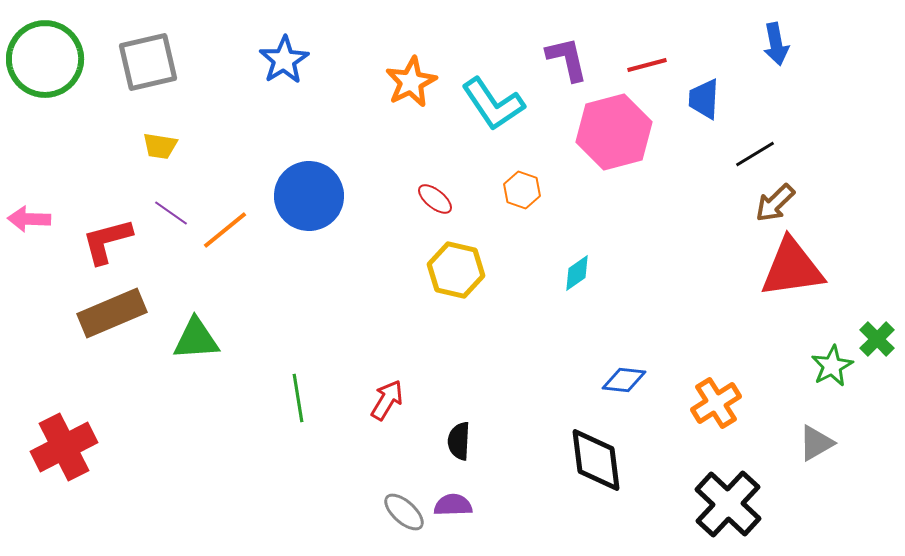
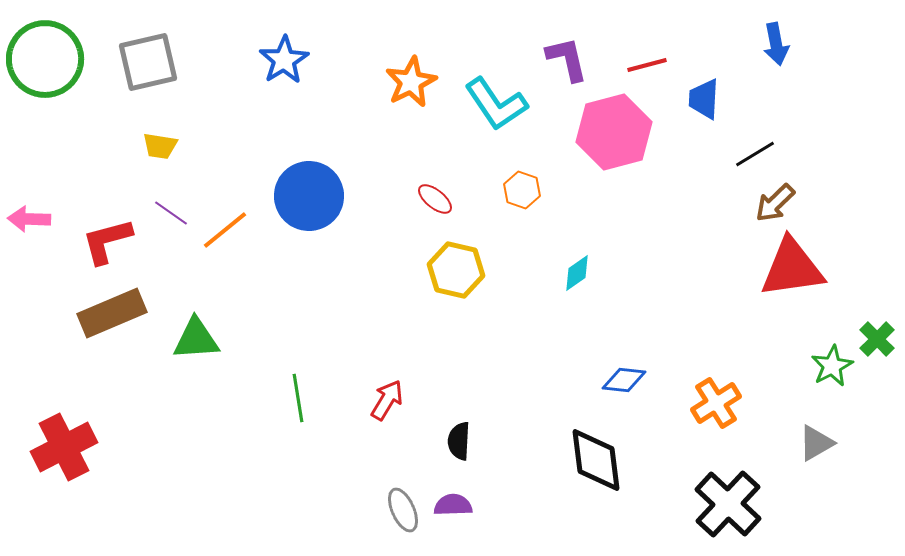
cyan L-shape: moved 3 px right
gray ellipse: moved 1 px left, 2 px up; rotated 24 degrees clockwise
